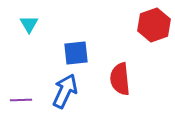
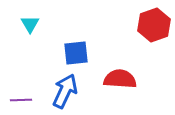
cyan triangle: moved 1 px right
red semicircle: rotated 100 degrees clockwise
